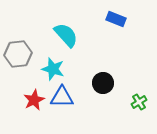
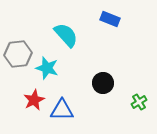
blue rectangle: moved 6 px left
cyan star: moved 6 px left, 1 px up
blue triangle: moved 13 px down
